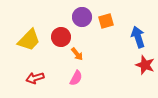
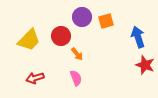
red circle: moved 1 px up
pink semicircle: rotated 49 degrees counterclockwise
